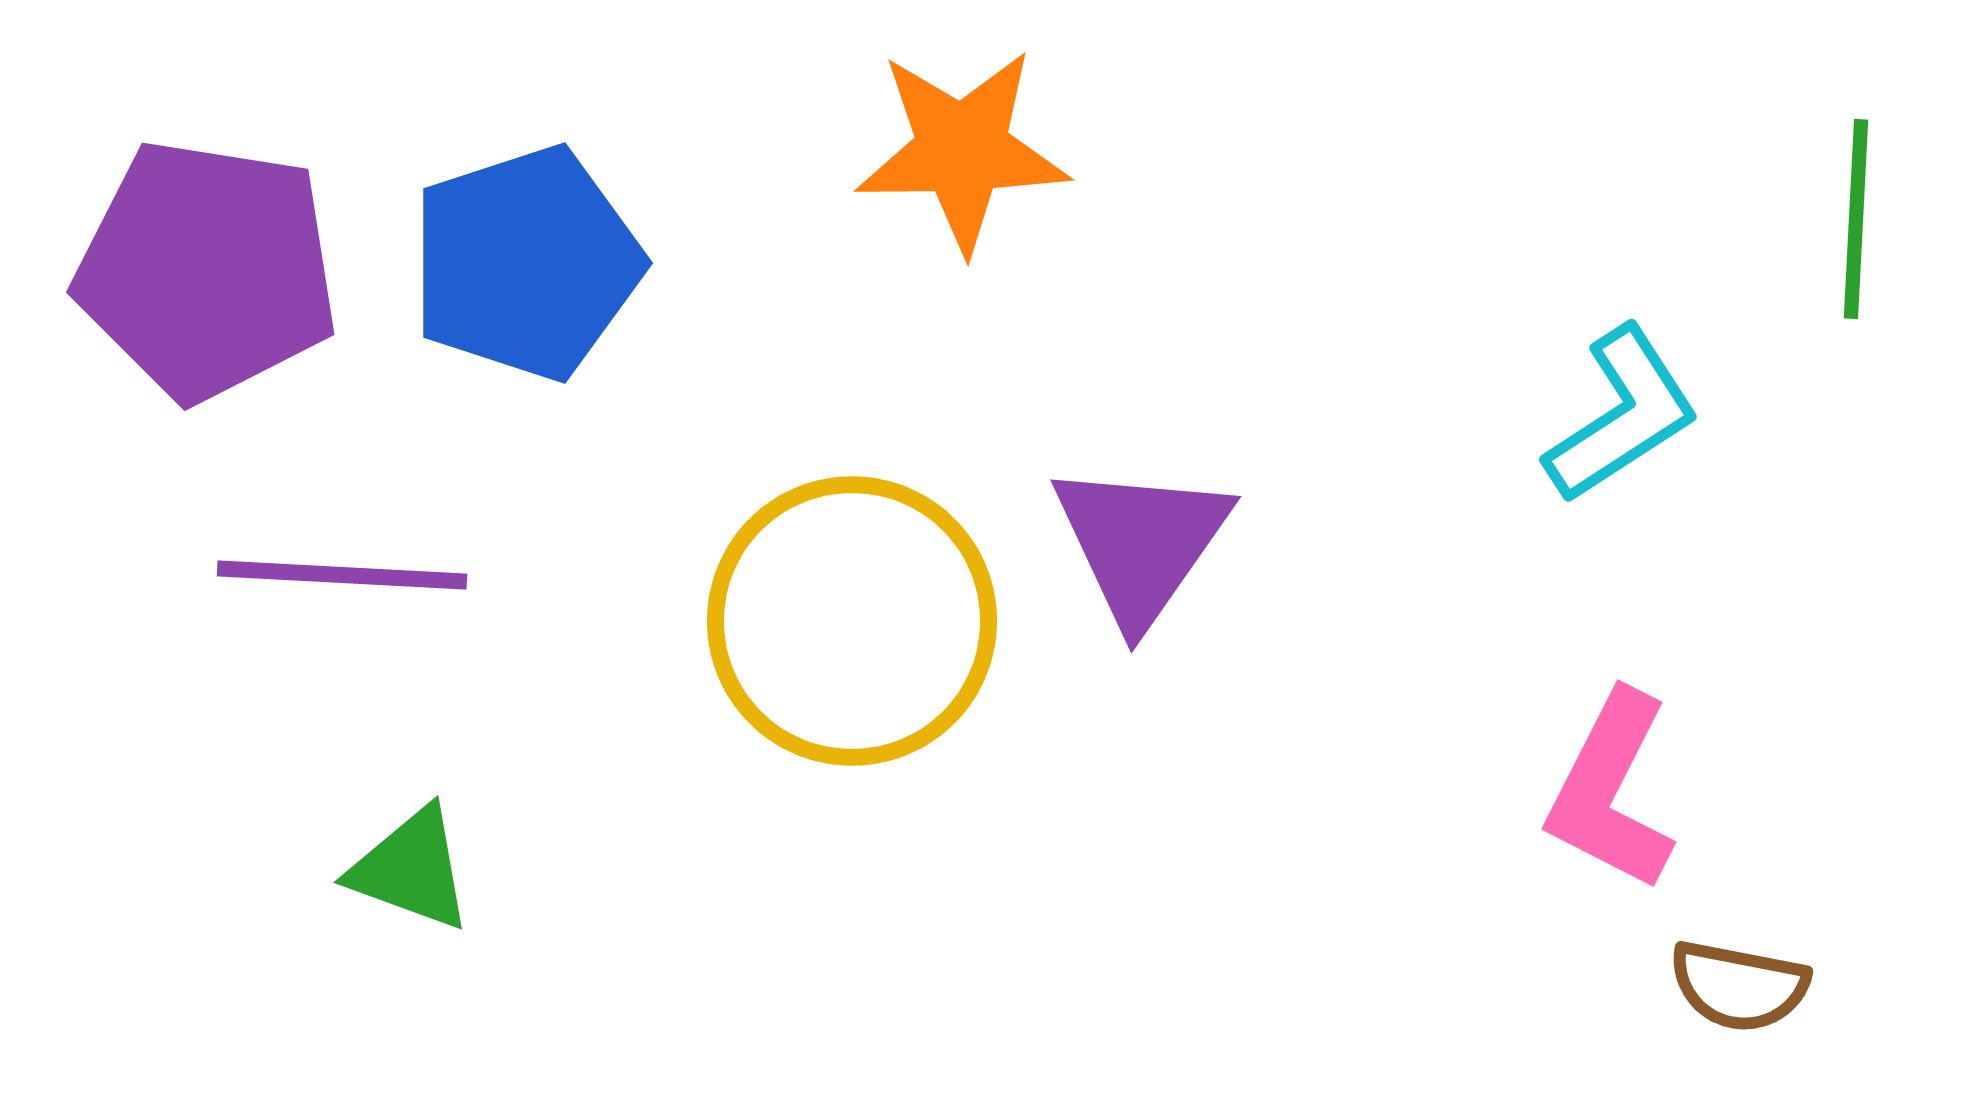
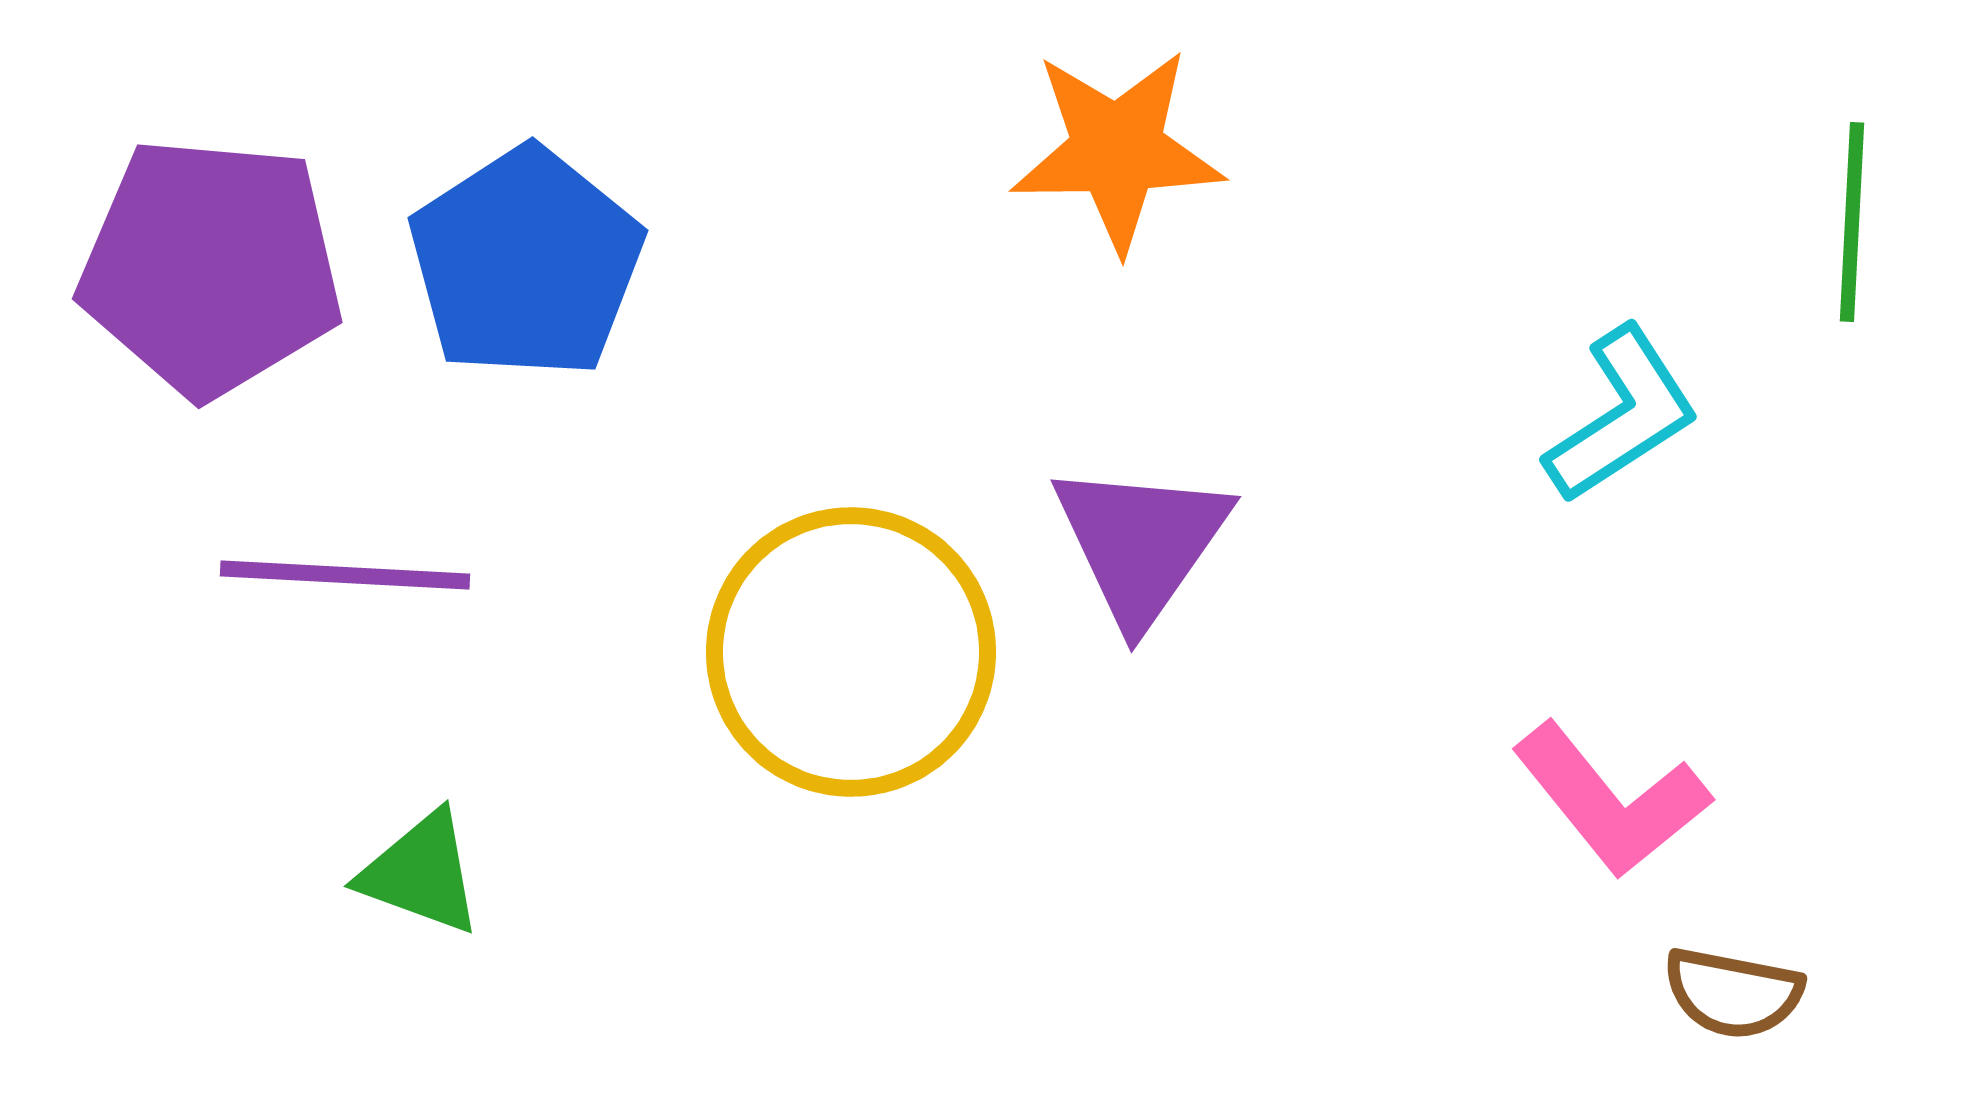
orange star: moved 155 px right
green line: moved 4 px left, 3 px down
blue pentagon: rotated 15 degrees counterclockwise
purple pentagon: moved 4 px right, 3 px up; rotated 4 degrees counterclockwise
purple line: moved 3 px right
yellow circle: moved 1 px left, 31 px down
pink L-shape: moved 9 px down; rotated 66 degrees counterclockwise
green triangle: moved 10 px right, 4 px down
brown semicircle: moved 6 px left, 7 px down
